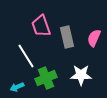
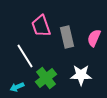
white line: moved 1 px left
green cross: rotated 15 degrees counterclockwise
